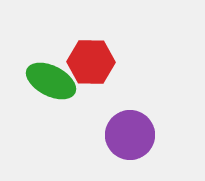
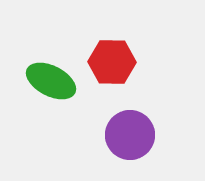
red hexagon: moved 21 px right
